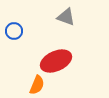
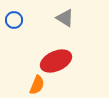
gray triangle: moved 1 px left, 1 px down; rotated 12 degrees clockwise
blue circle: moved 11 px up
